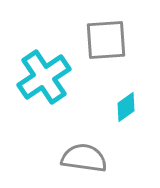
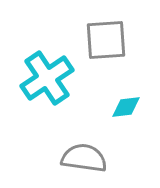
cyan cross: moved 3 px right, 1 px down
cyan diamond: rotated 28 degrees clockwise
